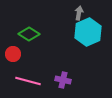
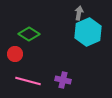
red circle: moved 2 px right
